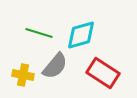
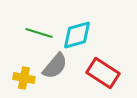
cyan diamond: moved 4 px left
yellow cross: moved 1 px right, 3 px down
